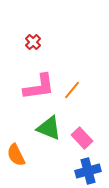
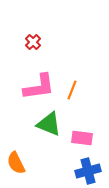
orange line: rotated 18 degrees counterclockwise
green triangle: moved 4 px up
pink rectangle: rotated 40 degrees counterclockwise
orange semicircle: moved 8 px down
